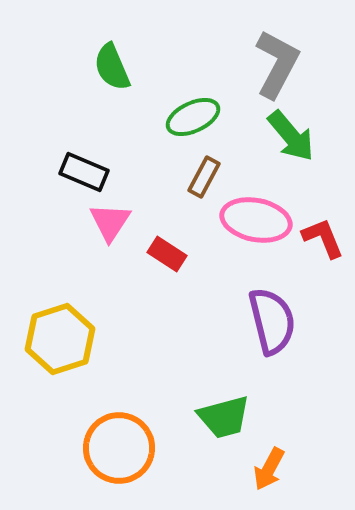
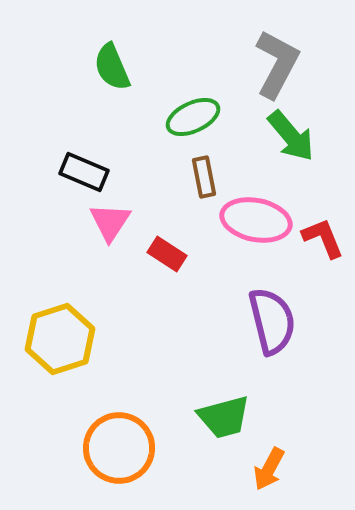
brown rectangle: rotated 39 degrees counterclockwise
